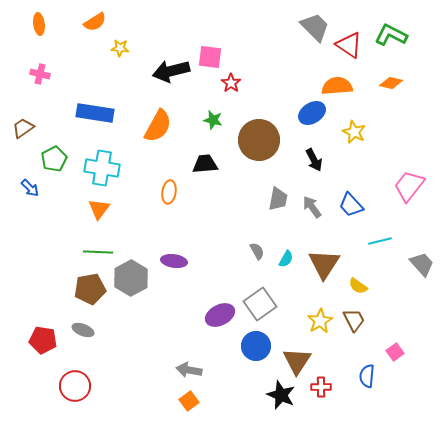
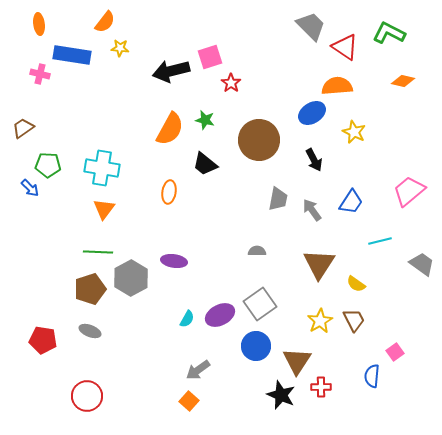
orange semicircle at (95, 22): moved 10 px right; rotated 20 degrees counterclockwise
gray trapezoid at (315, 27): moved 4 px left, 1 px up
green L-shape at (391, 35): moved 2 px left, 2 px up
red triangle at (349, 45): moved 4 px left, 2 px down
pink square at (210, 57): rotated 25 degrees counterclockwise
orange diamond at (391, 83): moved 12 px right, 2 px up
blue rectangle at (95, 113): moved 23 px left, 58 px up
green star at (213, 120): moved 8 px left
orange semicircle at (158, 126): moved 12 px right, 3 px down
green pentagon at (54, 159): moved 6 px left, 6 px down; rotated 30 degrees clockwise
black trapezoid at (205, 164): rotated 136 degrees counterclockwise
pink trapezoid at (409, 186): moved 5 px down; rotated 12 degrees clockwise
blue trapezoid at (351, 205): moved 3 px up; rotated 104 degrees counterclockwise
gray arrow at (312, 207): moved 3 px down
orange triangle at (99, 209): moved 5 px right
gray semicircle at (257, 251): rotated 60 degrees counterclockwise
cyan semicircle at (286, 259): moved 99 px left, 60 px down
brown triangle at (324, 264): moved 5 px left
gray trapezoid at (422, 264): rotated 12 degrees counterclockwise
yellow semicircle at (358, 286): moved 2 px left, 2 px up
brown pentagon at (90, 289): rotated 8 degrees counterclockwise
gray ellipse at (83, 330): moved 7 px right, 1 px down
gray arrow at (189, 370): moved 9 px right; rotated 45 degrees counterclockwise
blue semicircle at (367, 376): moved 5 px right
red circle at (75, 386): moved 12 px right, 10 px down
orange square at (189, 401): rotated 12 degrees counterclockwise
